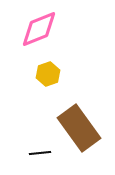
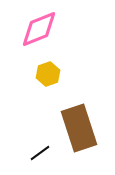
brown rectangle: rotated 18 degrees clockwise
black line: rotated 30 degrees counterclockwise
